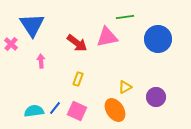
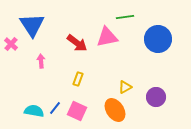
cyan semicircle: rotated 18 degrees clockwise
